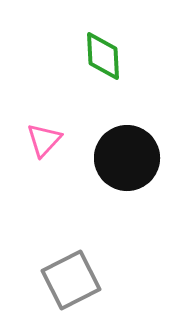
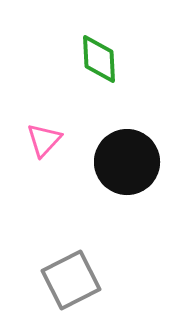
green diamond: moved 4 px left, 3 px down
black circle: moved 4 px down
